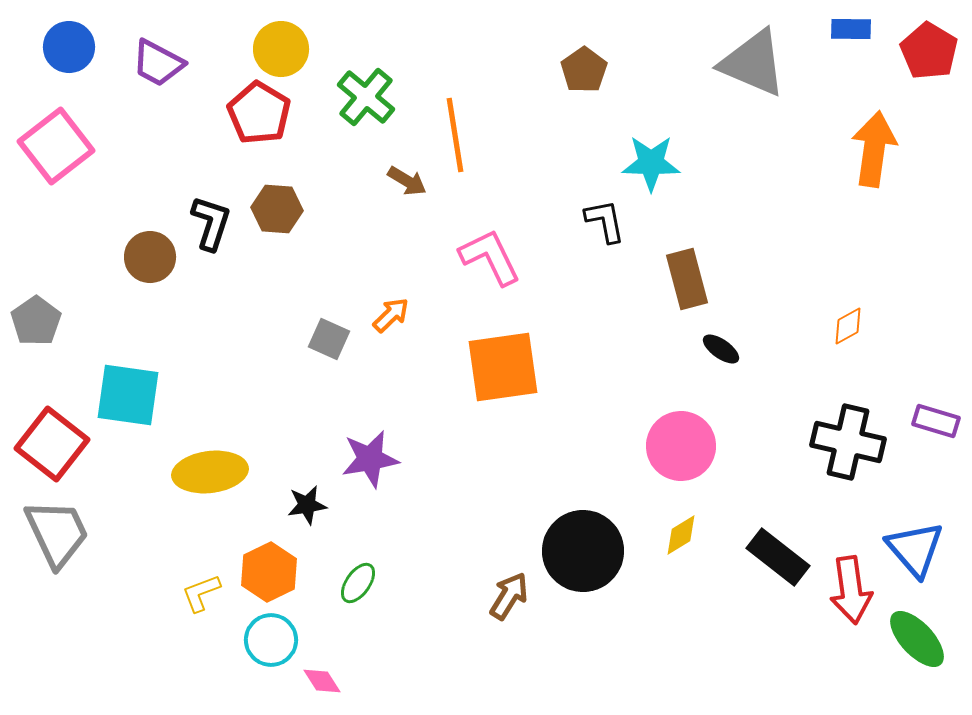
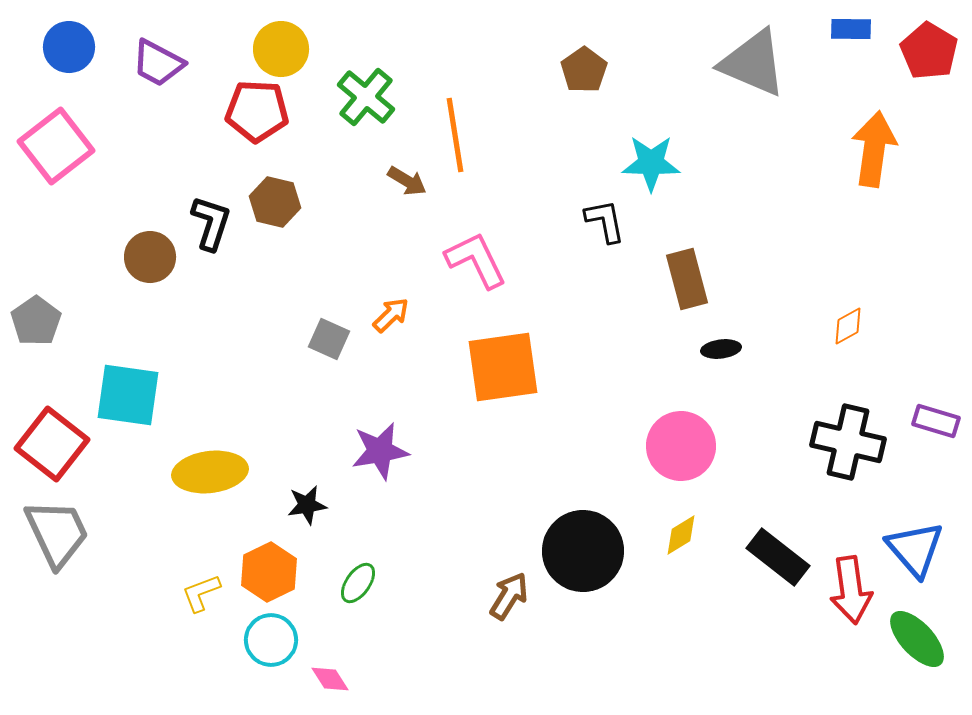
red pentagon at (259, 113): moved 2 px left, 2 px up; rotated 28 degrees counterclockwise
brown hexagon at (277, 209): moved 2 px left, 7 px up; rotated 9 degrees clockwise
pink L-shape at (490, 257): moved 14 px left, 3 px down
black ellipse at (721, 349): rotated 42 degrees counterclockwise
purple star at (370, 459): moved 10 px right, 8 px up
pink diamond at (322, 681): moved 8 px right, 2 px up
